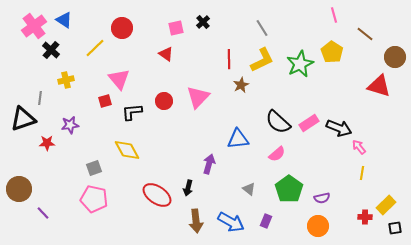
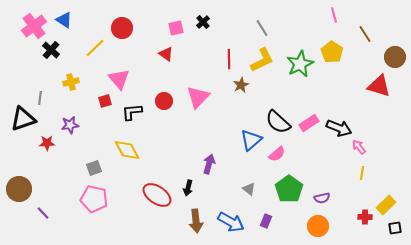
brown line at (365, 34): rotated 18 degrees clockwise
yellow cross at (66, 80): moved 5 px right, 2 px down
blue triangle at (238, 139): moved 13 px right, 1 px down; rotated 35 degrees counterclockwise
